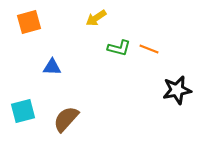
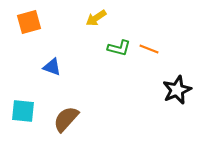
blue triangle: rotated 18 degrees clockwise
black star: rotated 12 degrees counterclockwise
cyan square: rotated 20 degrees clockwise
